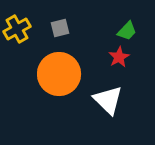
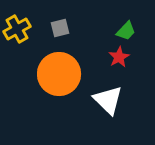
green trapezoid: moved 1 px left
